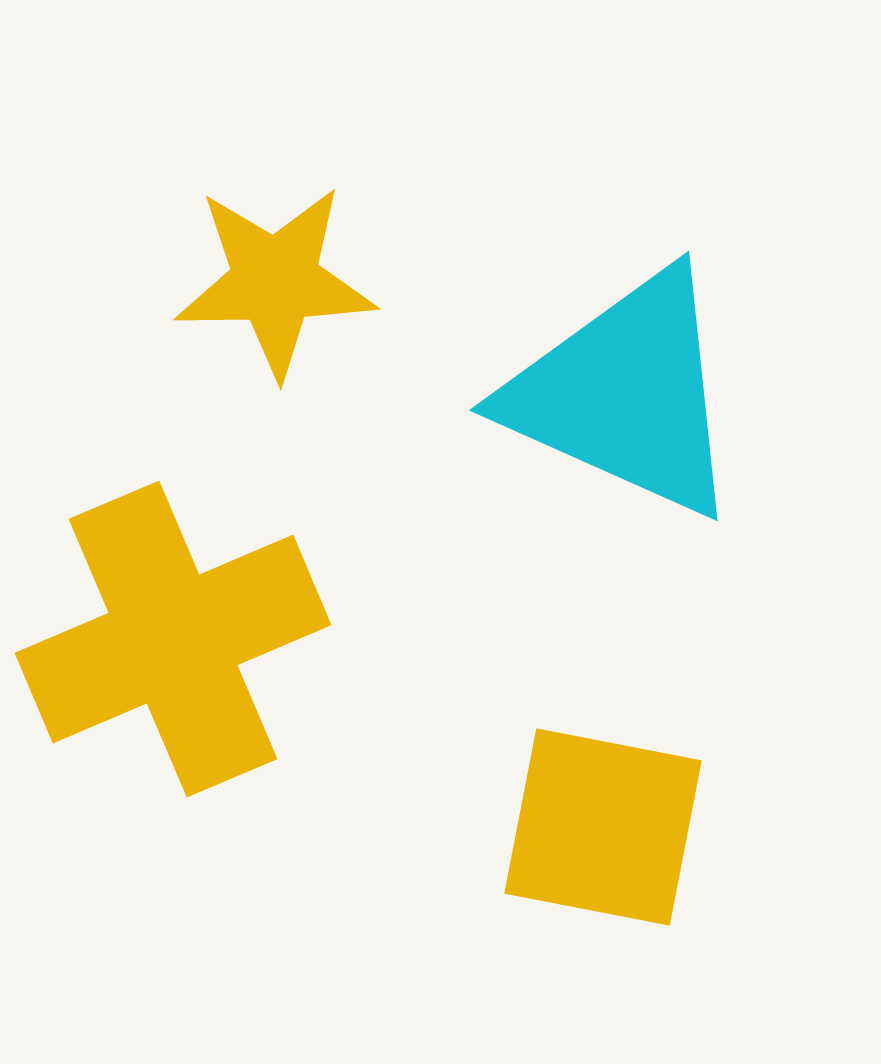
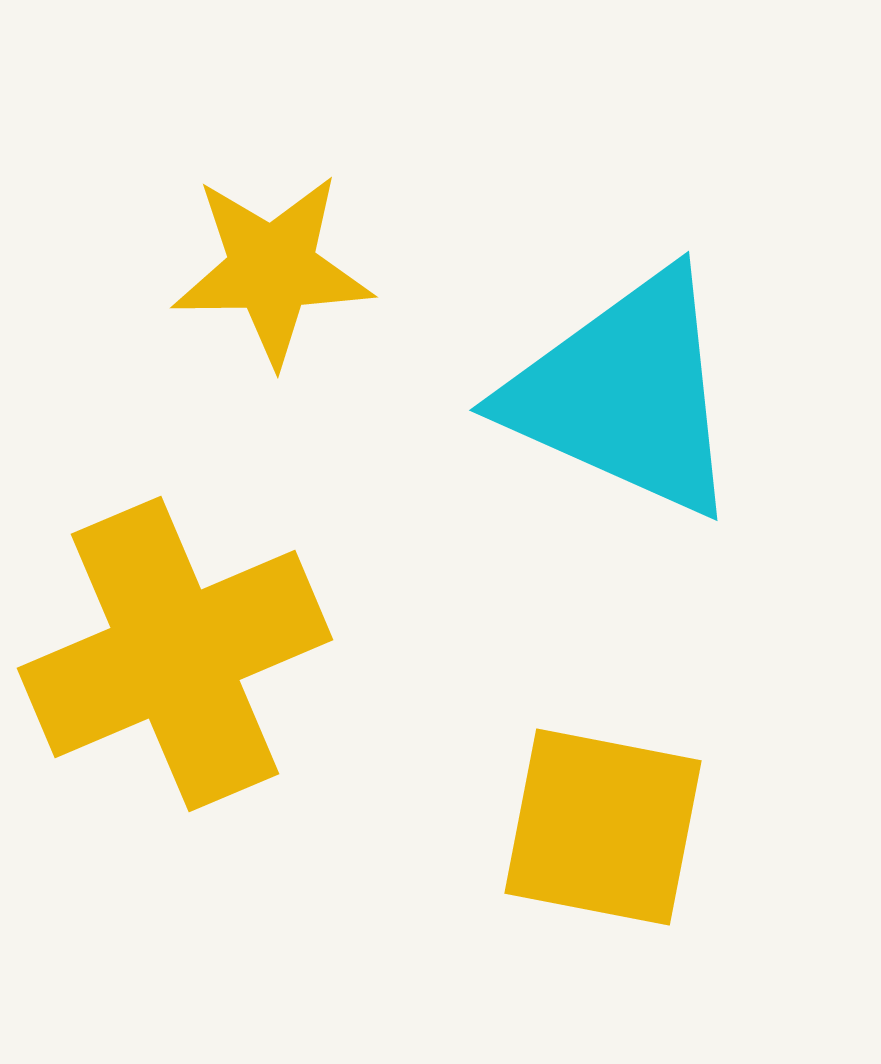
yellow star: moved 3 px left, 12 px up
yellow cross: moved 2 px right, 15 px down
